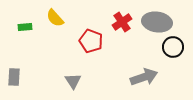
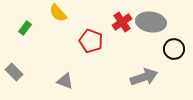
yellow semicircle: moved 3 px right, 5 px up
gray ellipse: moved 6 px left
green rectangle: moved 1 px down; rotated 48 degrees counterclockwise
black circle: moved 1 px right, 2 px down
gray rectangle: moved 5 px up; rotated 48 degrees counterclockwise
gray triangle: moved 8 px left; rotated 36 degrees counterclockwise
